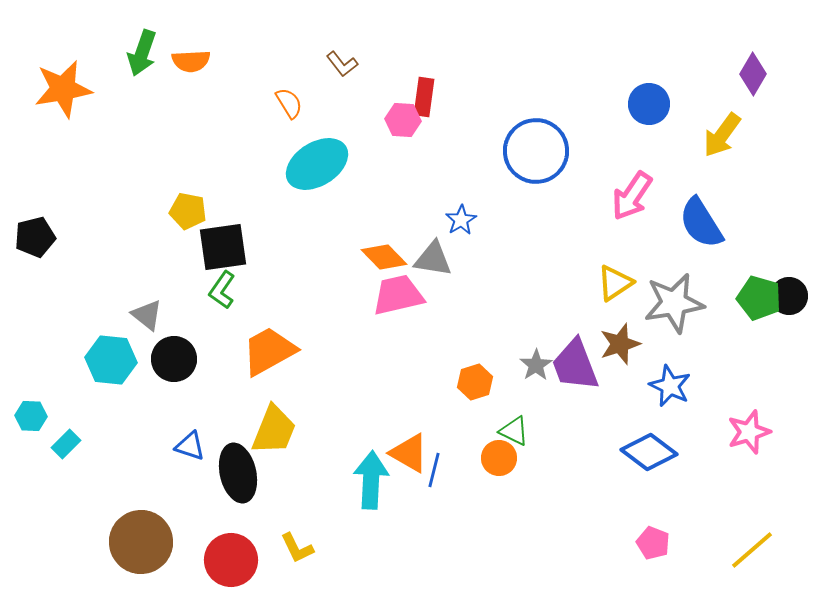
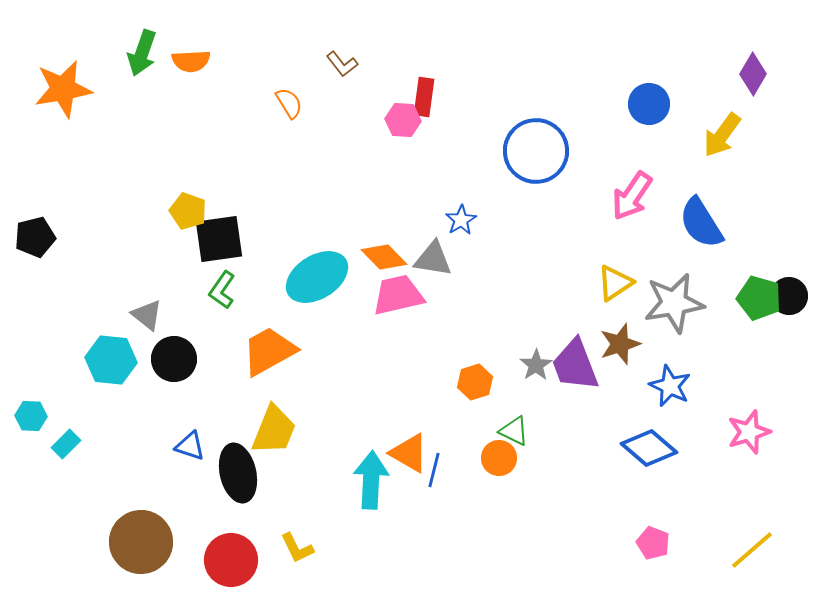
cyan ellipse at (317, 164): moved 113 px down
yellow pentagon at (188, 211): rotated 9 degrees clockwise
black square at (223, 247): moved 4 px left, 8 px up
blue diamond at (649, 452): moved 4 px up; rotated 4 degrees clockwise
